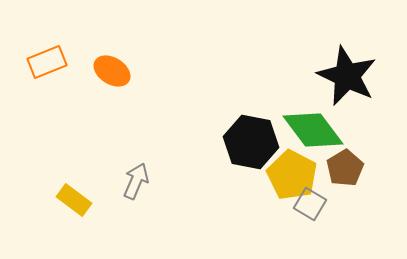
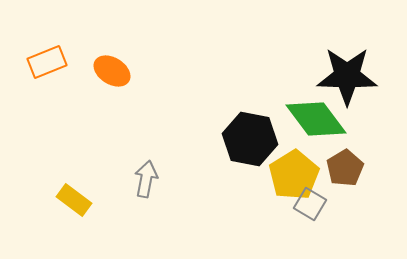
black star: rotated 24 degrees counterclockwise
green diamond: moved 3 px right, 11 px up
black hexagon: moved 1 px left, 3 px up
yellow pentagon: moved 2 px right; rotated 12 degrees clockwise
gray arrow: moved 10 px right, 2 px up; rotated 12 degrees counterclockwise
